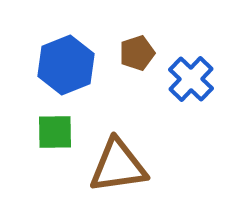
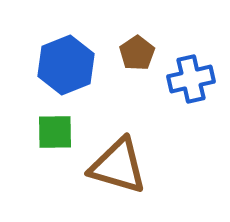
brown pentagon: rotated 16 degrees counterclockwise
blue cross: rotated 33 degrees clockwise
brown triangle: rotated 24 degrees clockwise
